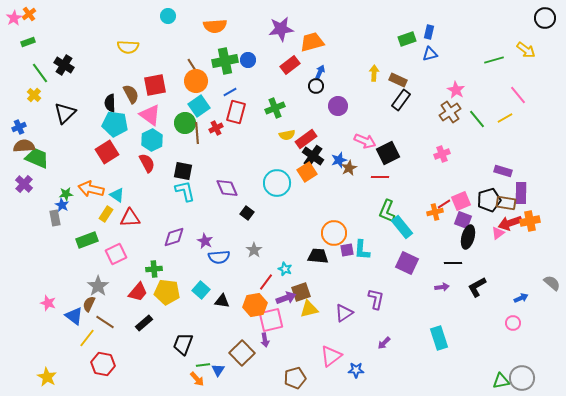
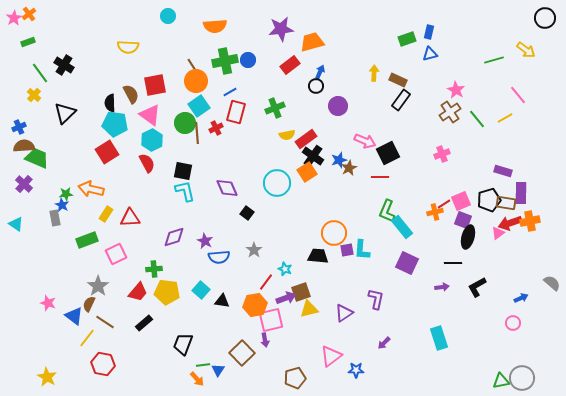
cyan triangle at (117, 195): moved 101 px left, 29 px down
